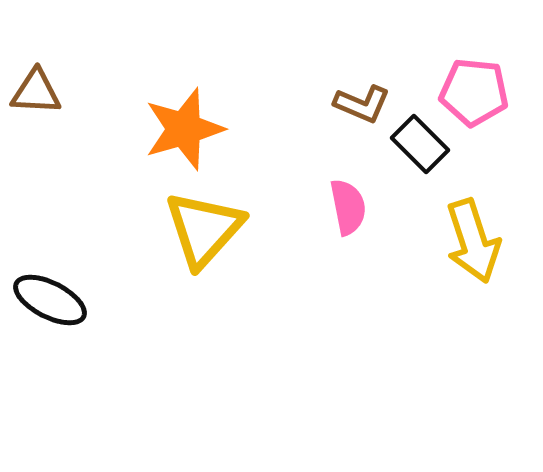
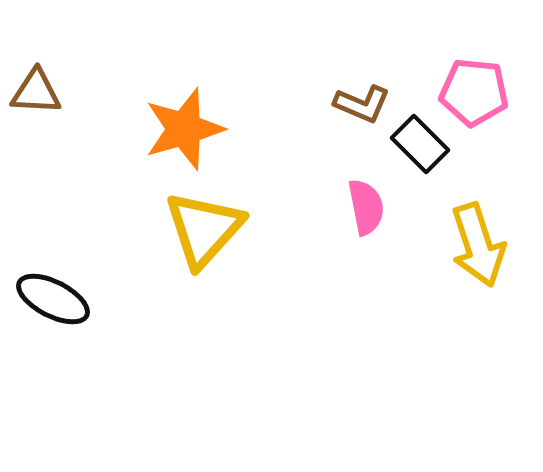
pink semicircle: moved 18 px right
yellow arrow: moved 5 px right, 4 px down
black ellipse: moved 3 px right, 1 px up
